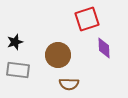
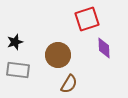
brown semicircle: rotated 60 degrees counterclockwise
